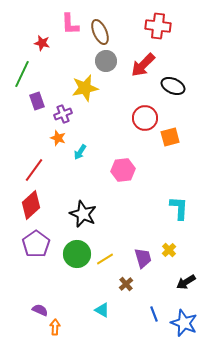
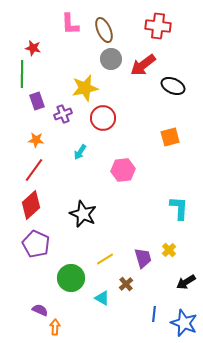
brown ellipse: moved 4 px right, 2 px up
red star: moved 9 px left, 5 px down
gray circle: moved 5 px right, 2 px up
red arrow: rotated 8 degrees clockwise
green line: rotated 24 degrees counterclockwise
red circle: moved 42 px left
orange star: moved 22 px left, 2 px down; rotated 14 degrees counterclockwise
purple pentagon: rotated 12 degrees counterclockwise
green circle: moved 6 px left, 24 px down
cyan triangle: moved 12 px up
blue line: rotated 28 degrees clockwise
